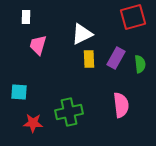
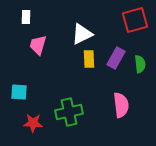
red square: moved 2 px right, 3 px down
